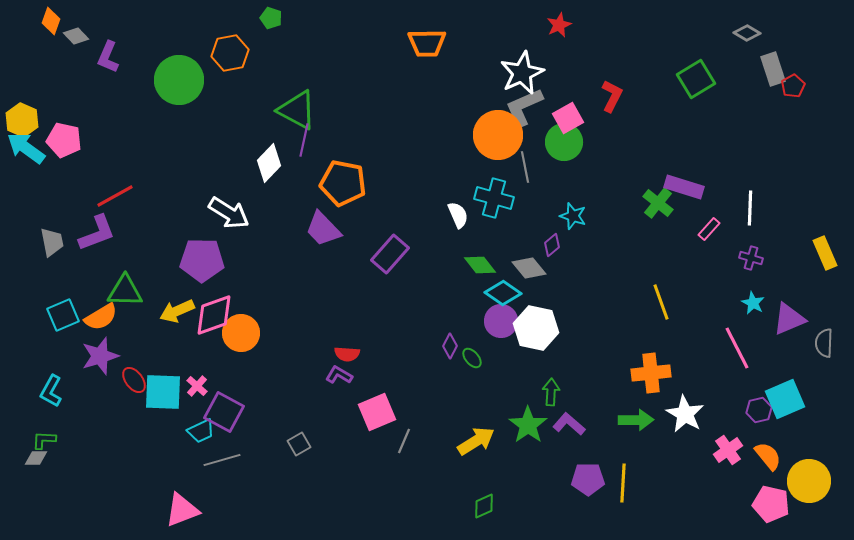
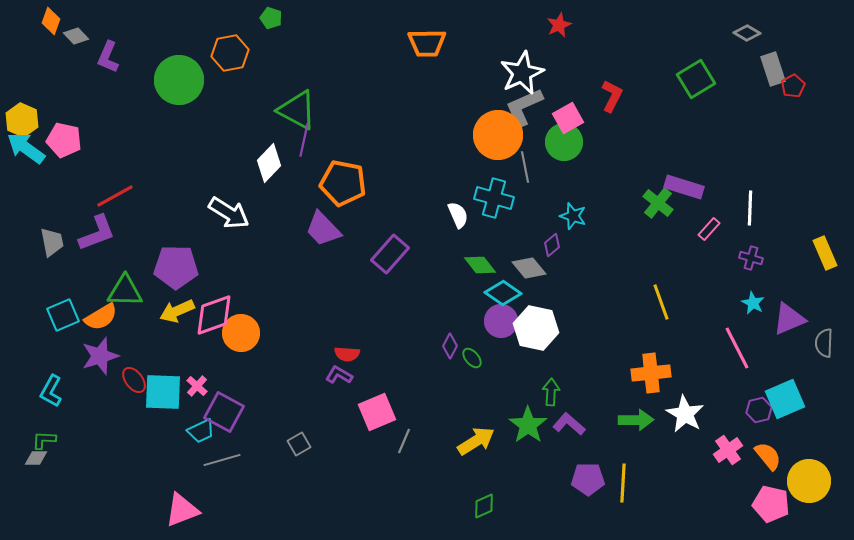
purple pentagon at (202, 260): moved 26 px left, 7 px down
